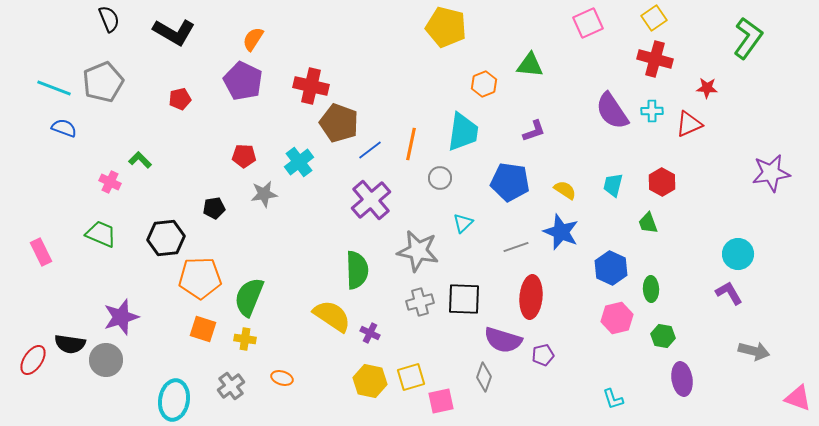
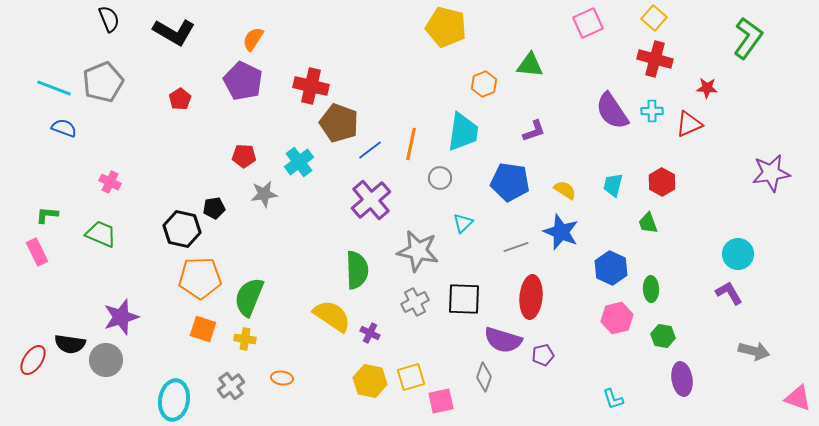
yellow square at (654, 18): rotated 15 degrees counterclockwise
red pentagon at (180, 99): rotated 20 degrees counterclockwise
green L-shape at (140, 160): moved 93 px left, 55 px down; rotated 40 degrees counterclockwise
black hexagon at (166, 238): moved 16 px right, 9 px up; rotated 18 degrees clockwise
pink rectangle at (41, 252): moved 4 px left
gray cross at (420, 302): moved 5 px left; rotated 12 degrees counterclockwise
orange ellipse at (282, 378): rotated 10 degrees counterclockwise
